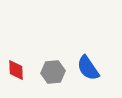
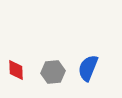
blue semicircle: rotated 56 degrees clockwise
